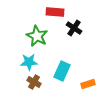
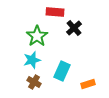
black cross: rotated 14 degrees clockwise
green star: rotated 10 degrees clockwise
cyan star: moved 3 px right, 2 px up; rotated 12 degrees counterclockwise
